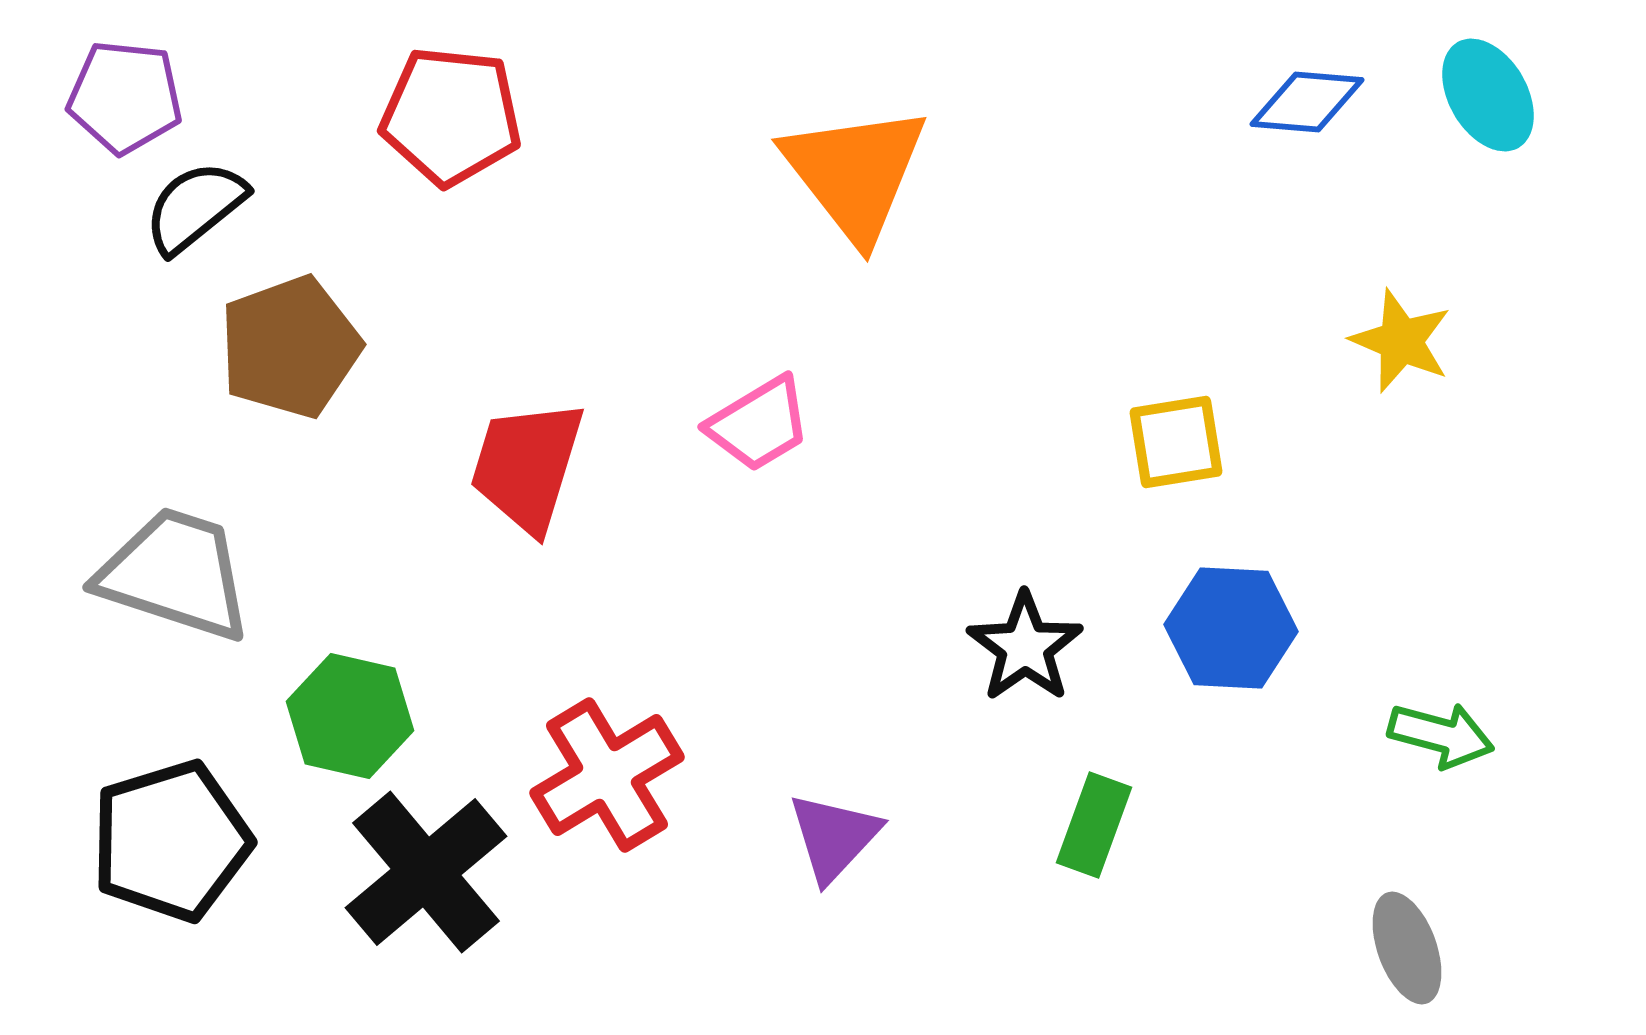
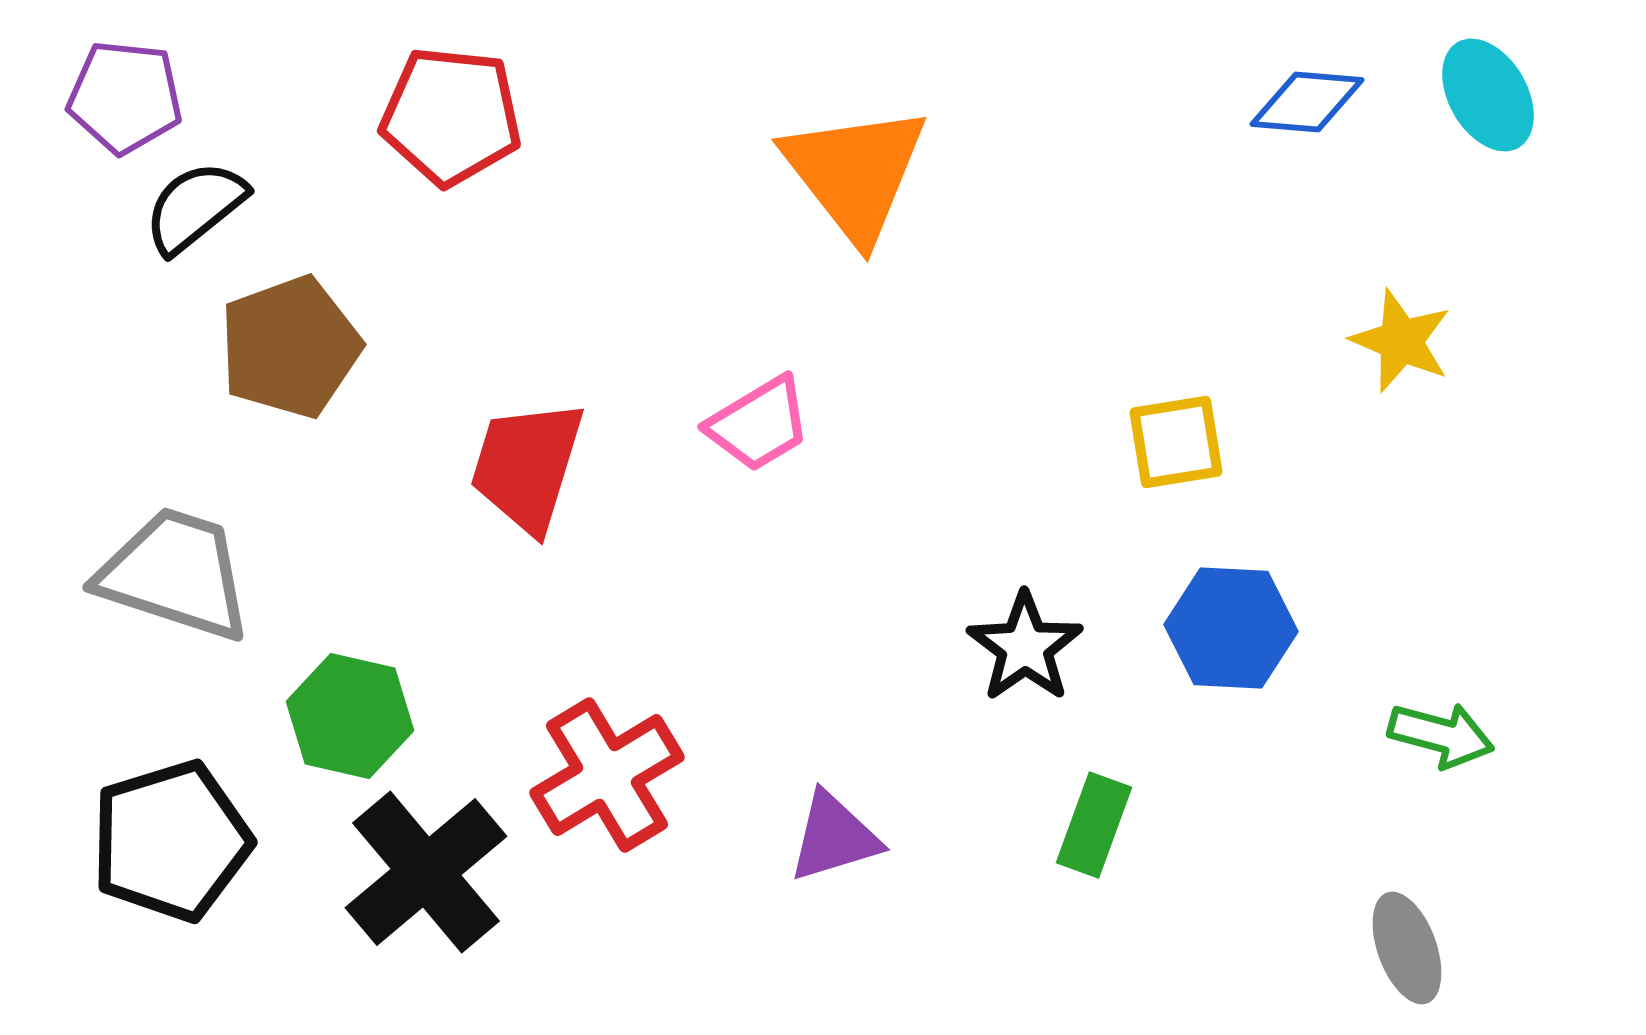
purple triangle: rotated 30 degrees clockwise
